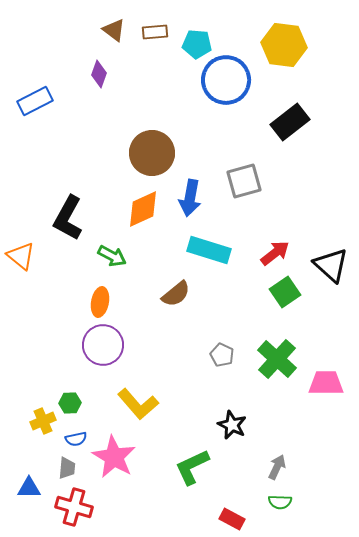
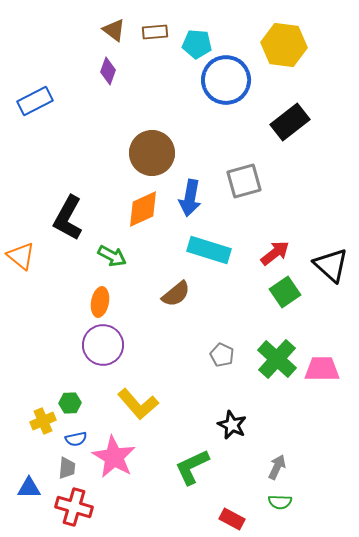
purple diamond: moved 9 px right, 3 px up
pink trapezoid: moved 4 px left, 14 px up
